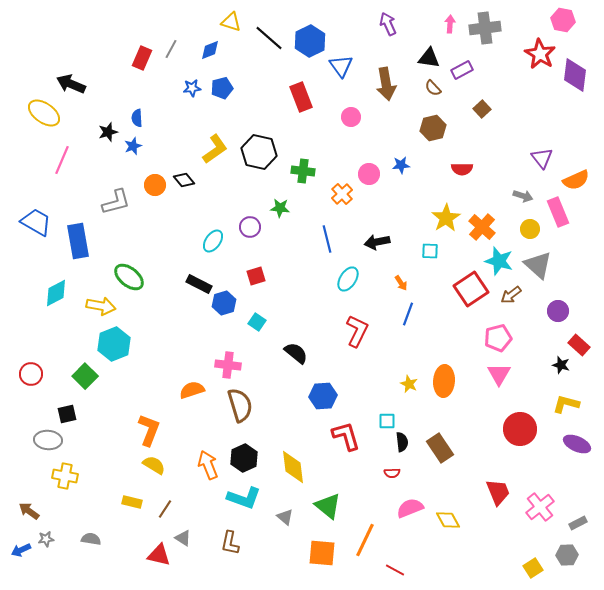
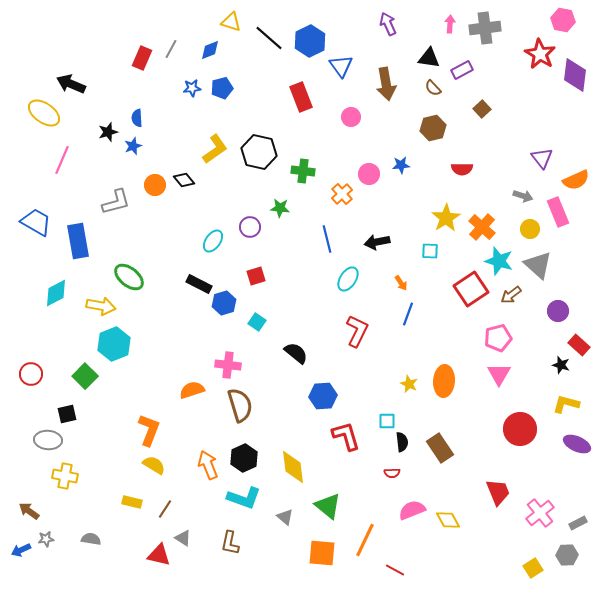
pink cross at (540, 507): moved 6 px down
pink semicircle at (410, 508): moved 2 px right, 2 px down
